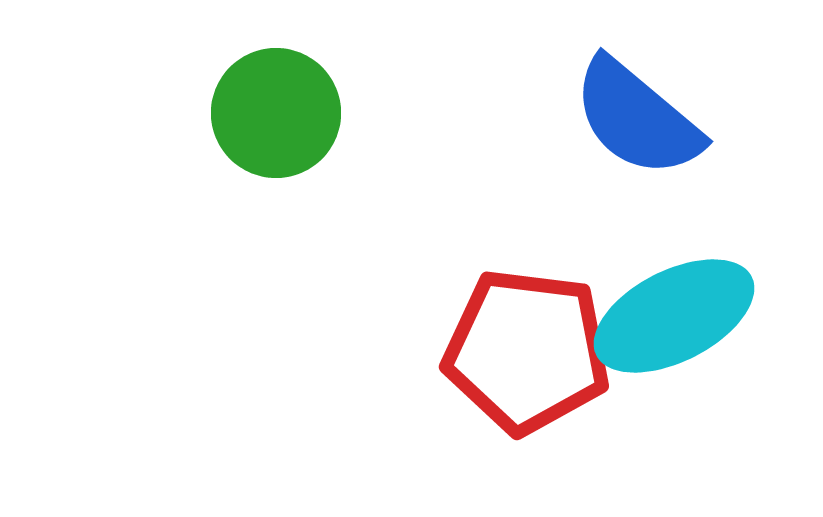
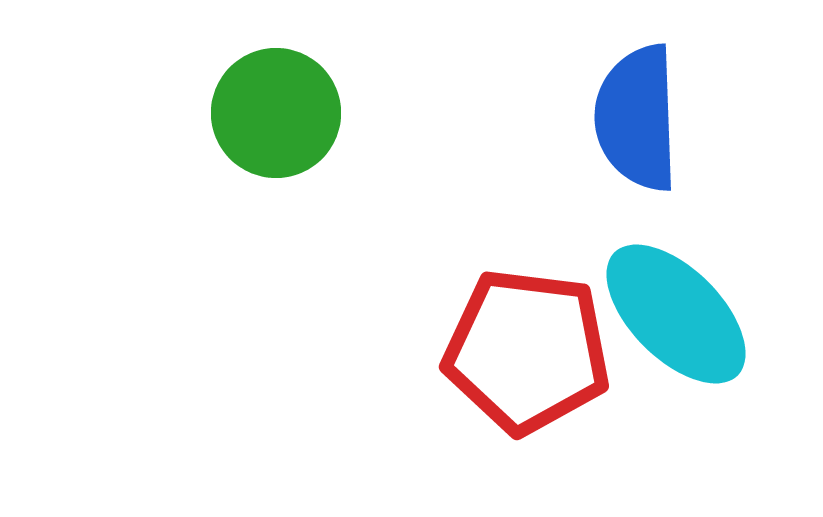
blue semicircle: rotated 48 degrees clockwise
cyan ellipse: moved 2 px right, 2 px up; rotated 72 degrees clockwise
